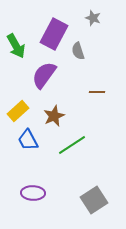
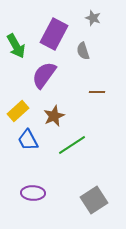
gray semicircle: moved 5 px right
